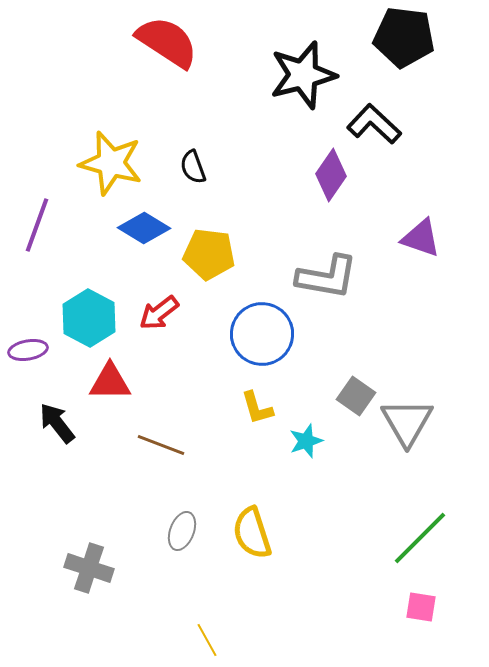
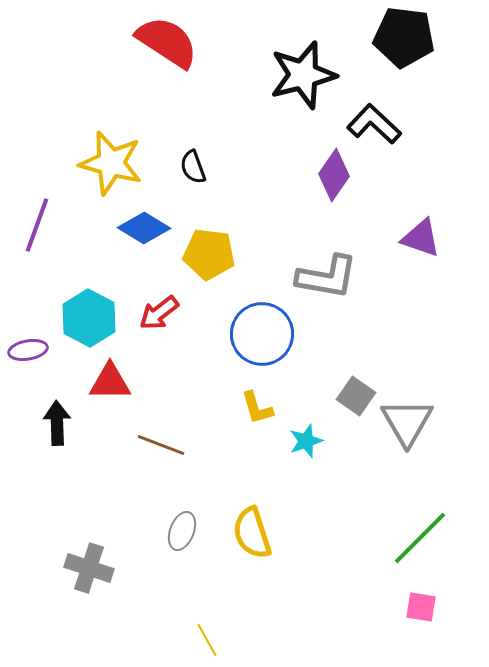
purple diamond: moved 3 px right
black arrow: rotated 36 degrees clockwise
